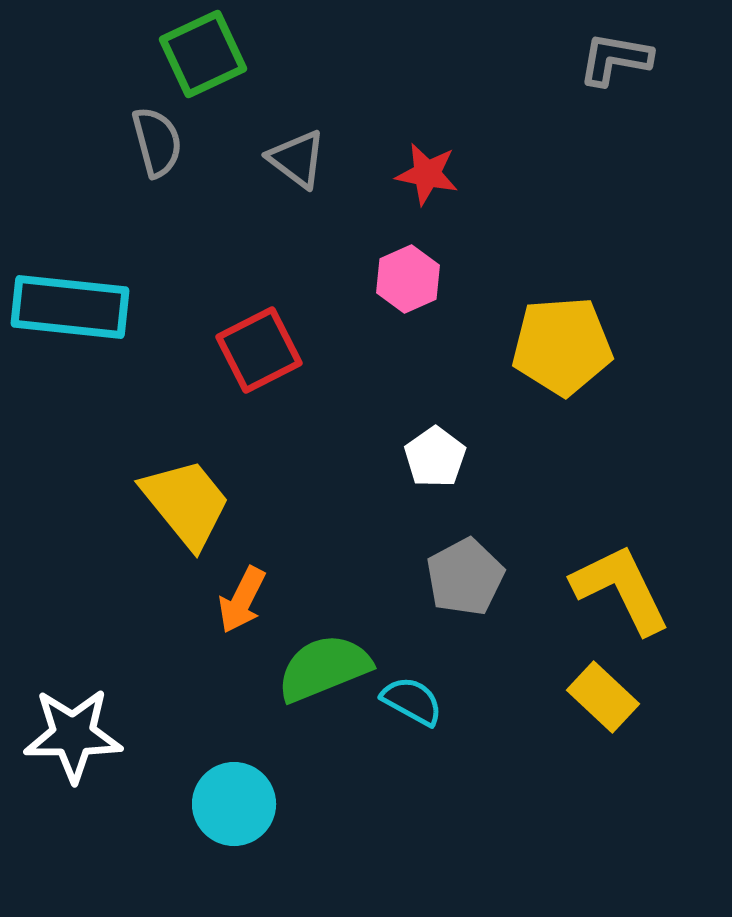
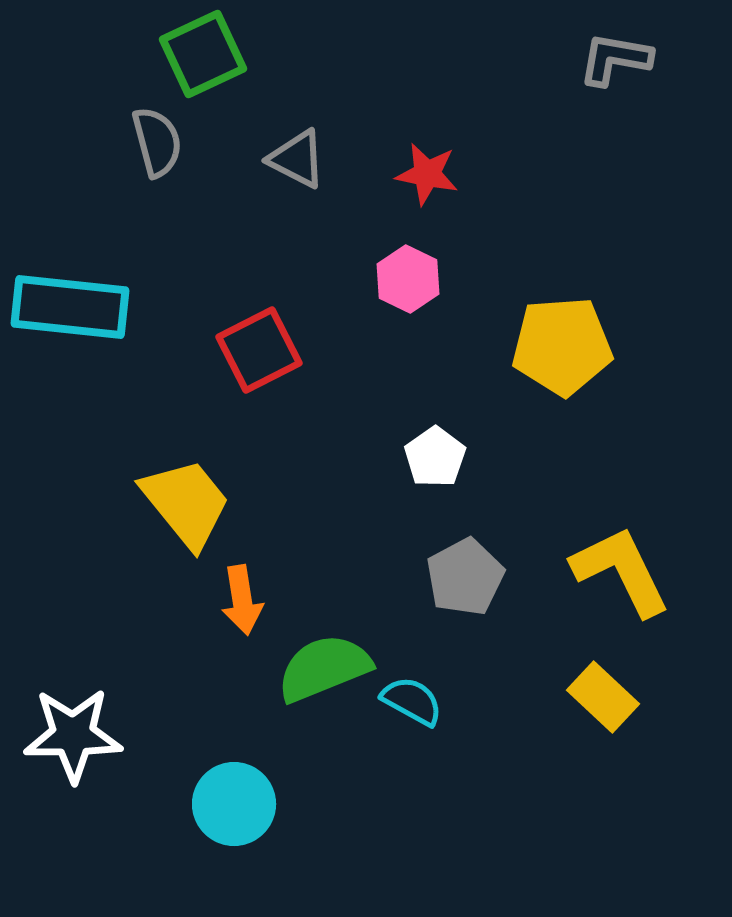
gray triangle: rotated 10 degrees counterclockwise
pink hexagon: rotated 10 degrees counterclockwise
yellow L-shape: moved 18 px up
orange arrow: rotated 36 degrees counterclockwise
